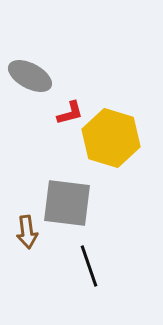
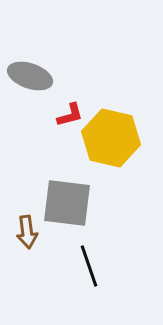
gray ellipse: rotated 9 degrees counterclockwise
red L-shape: moved 2 px down
yellow hexagon: rotated 4 degrees counterclockwise
